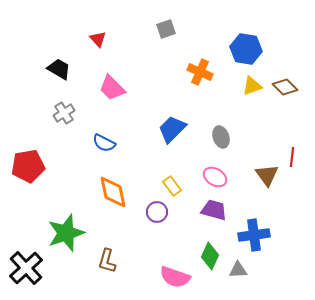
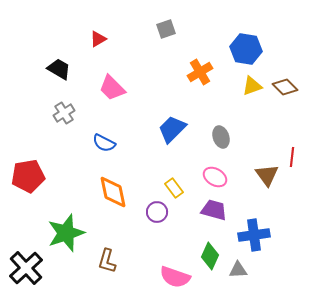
red triangle: rotated 42 degrees clockwise
orange cross: rotated 35 degrees clockwise
red pentagon: moved 10 px down
yellow rectangle: moved 2 px right, 2 px down
